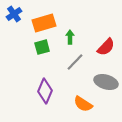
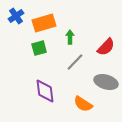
blue cross: moved 2 px right, 2 px down
green square: moved 3 px left, 1 px down
purple diamond: rotated 30 degrees counterclockwise
